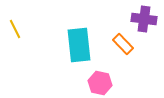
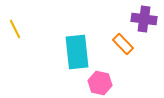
cyan rectangle: moved 2 px left, 7 px down
